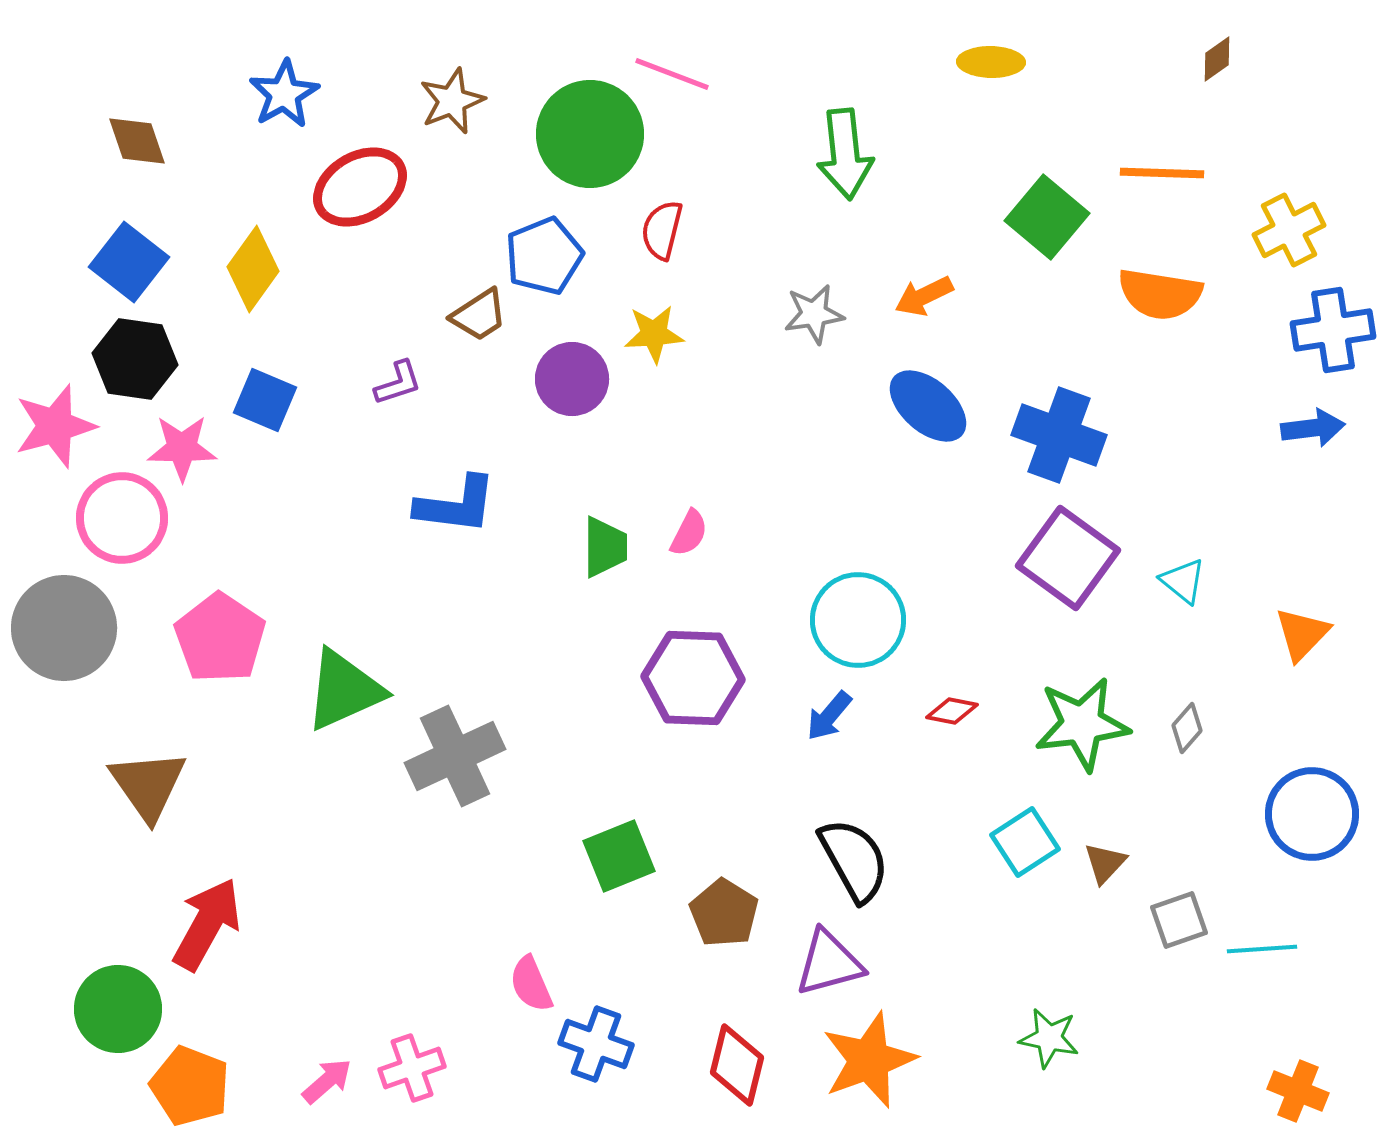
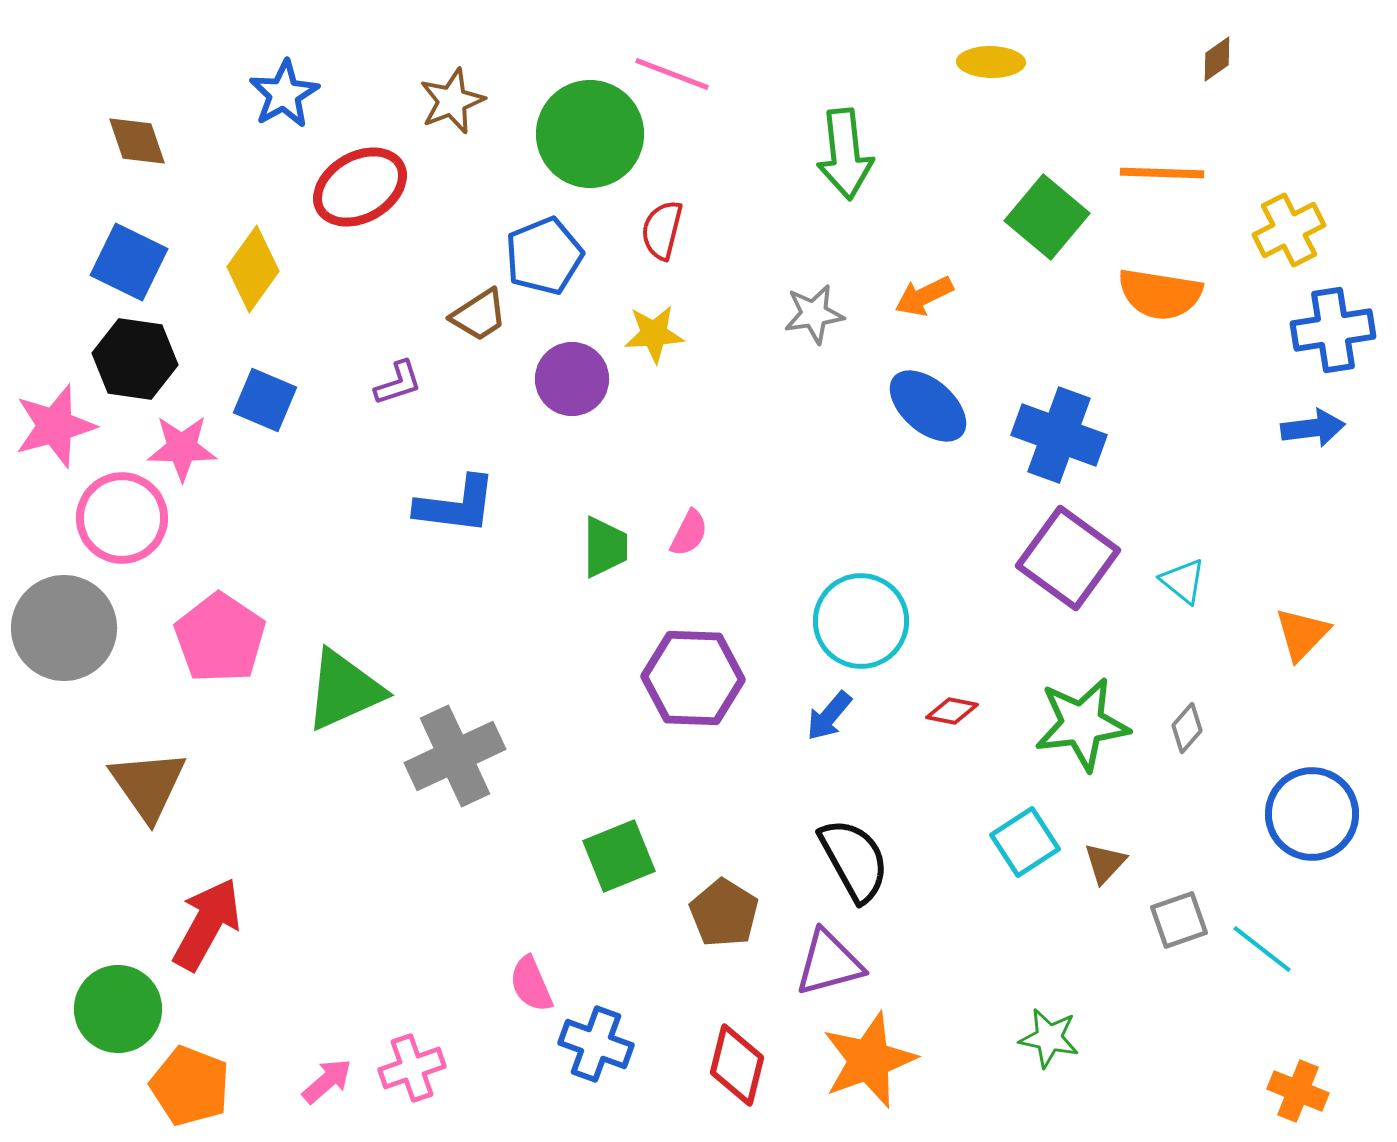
blue square at (129, 262): rotated 12 degrees counterclockwise
cyan circle at (858, 620): moved 3 px right, 1 px down
cyan line at (1262, 949): rotated 42 degrees clockwise
